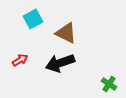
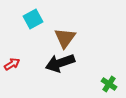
brown triangle: moved 1 px left, 5 px down; rotated 40 degrees clockwise
red arrow: moved 8 px left, 4 px down
